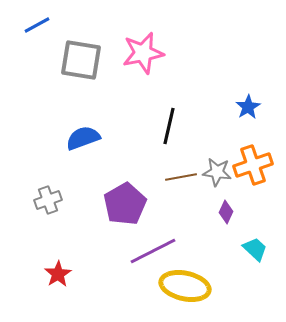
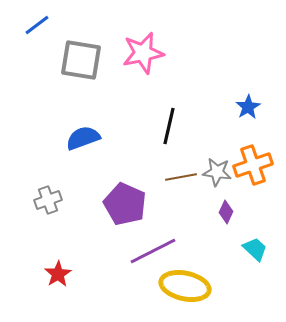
blue line: rotated 8 degrees counterclockwise
purple pentagon: rotated 18 degrees counterclockwise
